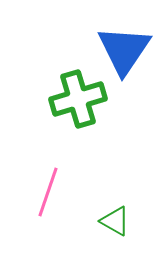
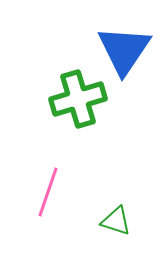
green triangle: moved 1 px right; rotated 12 degrees counterclockwise
